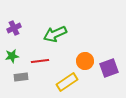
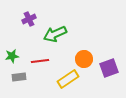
purple cross: moved 15 px right, 9 px up
orange circle: moved 1 px left, 2 px up
gray rectangle: moved 2 px left
yellow rectangle: moved 1 px right, 3 px up
